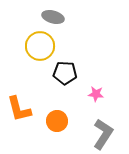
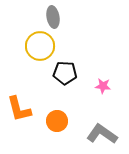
gray ellipse: rotated 65 degrees clockwise
pink star: moved 7 px right, 8 px up
gray L-shape: moved 1 px left; rotated 88 degrees counterclockwise
